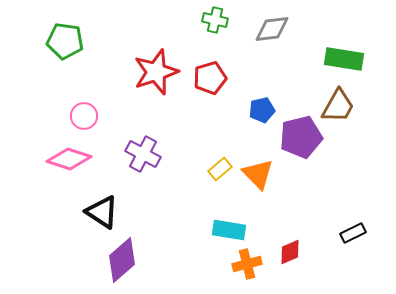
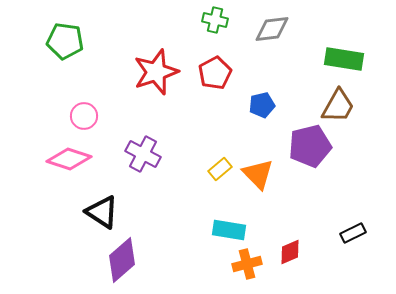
red pentagon: moved 5 px right, 5 px up; rotated 12 degrees counterclockwise
blue pentagon: moved 5 px up
purple pentagon: moved 9 px right, 9 px down
